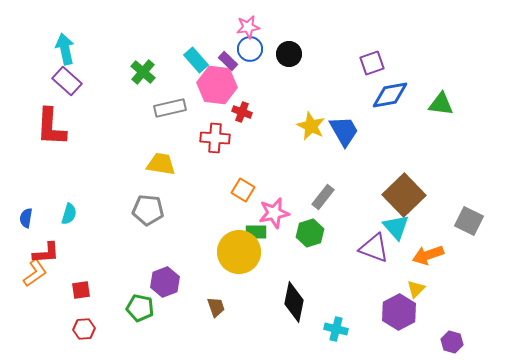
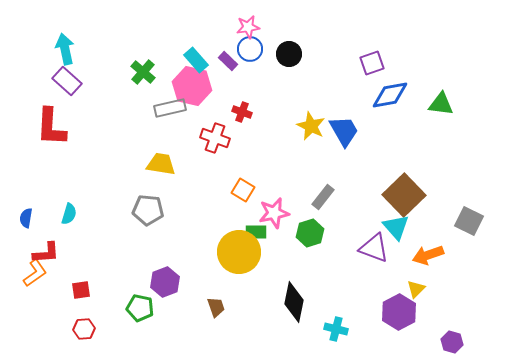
pink hexagon at (217, 85): moved 25 px left, 1 px down; rotated 6 degrees clockwise
red cross at (215, 138): rotated 16 degrees clockwise
